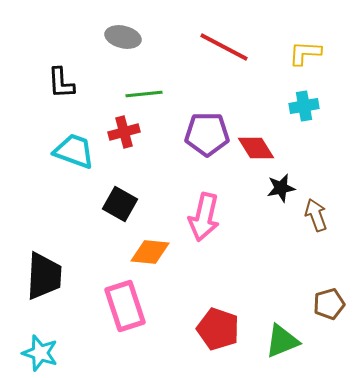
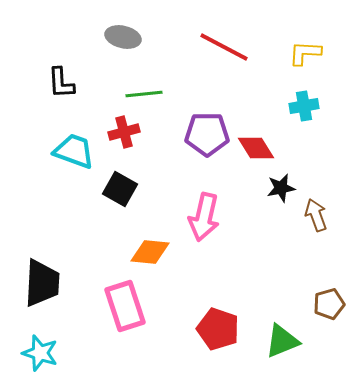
black square: moved 15 px up
black trapezoid: moved 2 px left, 7 px down
